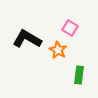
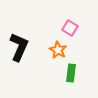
black L-shape: moved 8 px left, 8 px down; rotated 84 degrees clockwise
green rectangle: moved 8 px left, 2 px up
